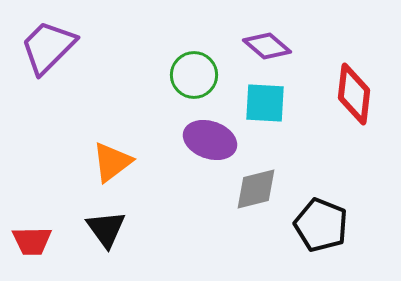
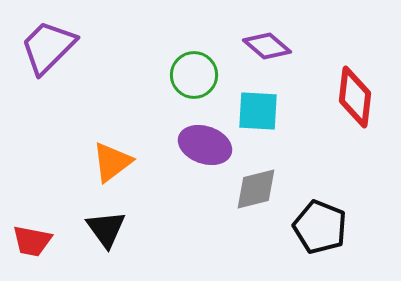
red diamond: moved 1 px right, 3 px down
cyan square: moved 7 px left, 8 px down
purple ellipse: moved 5 px left, 5 px down
black pentagon: moved 1 px left, 2 px down
red trapezoid: rotated 12 degrees clockwise
